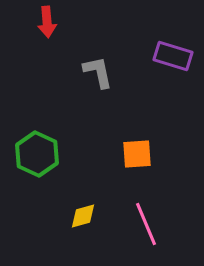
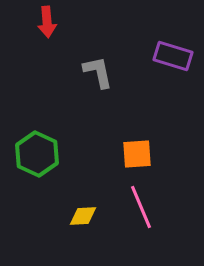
yellow diamond: rotated 12 degrees clockwise
pink line: moved 5 px left, 17 px up
